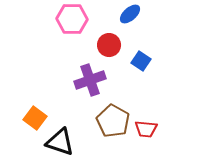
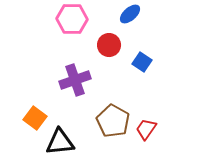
blue square: moved 1 px right, 1 px down
purple cross: moved 15 px left
red trapezoid: rotated 120 degrees clockwise
black triangle: rotated 24 degrees counterclockwise
